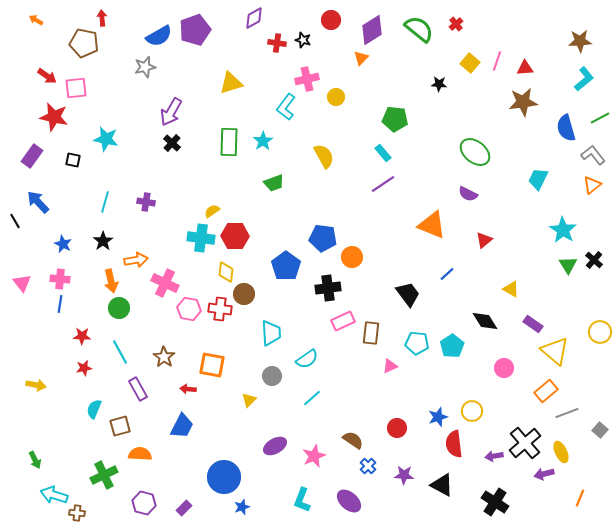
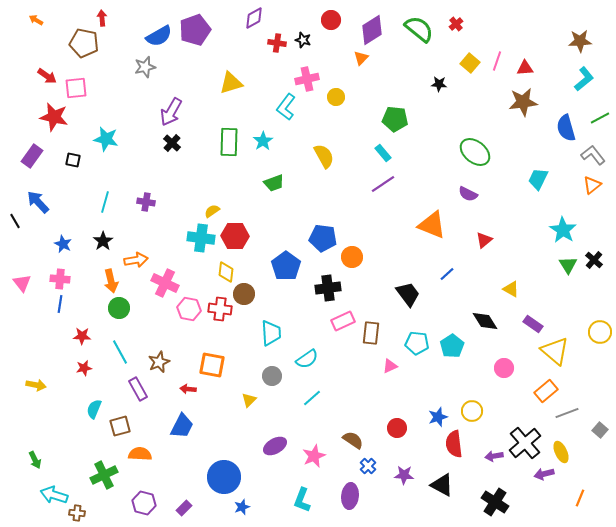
brown star at (164, 357): moved 5 px left, 5 px down; rotated 15 degrees clockwise
purple ellipse at (349, 501): moved 1 px right, 5 px up; rotated 55 degrees clockwise
